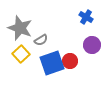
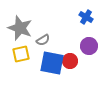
gray semicircle: moved 2 px right
purple circle: moved 3 px left, 1 px down
yellow square: rotated 30 degrees clockwise
blue square: rotated 30 degrees clockwise
